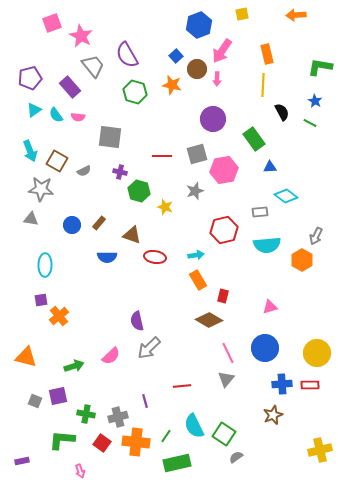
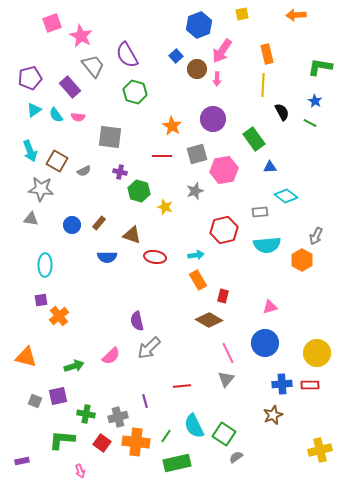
orange star at (172, 85): moved 41 px down; rotated 18 degrees clockwise
blue circle at (265, 348): moved 5 px up
